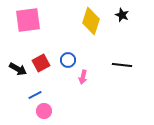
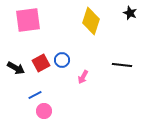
black star: moved 8 px right, 2 px up
blue circle: moved 6 px left
black arrow: moved 2 px left, 1 px up
pink arrow: rotated 16 degrees clockwise
